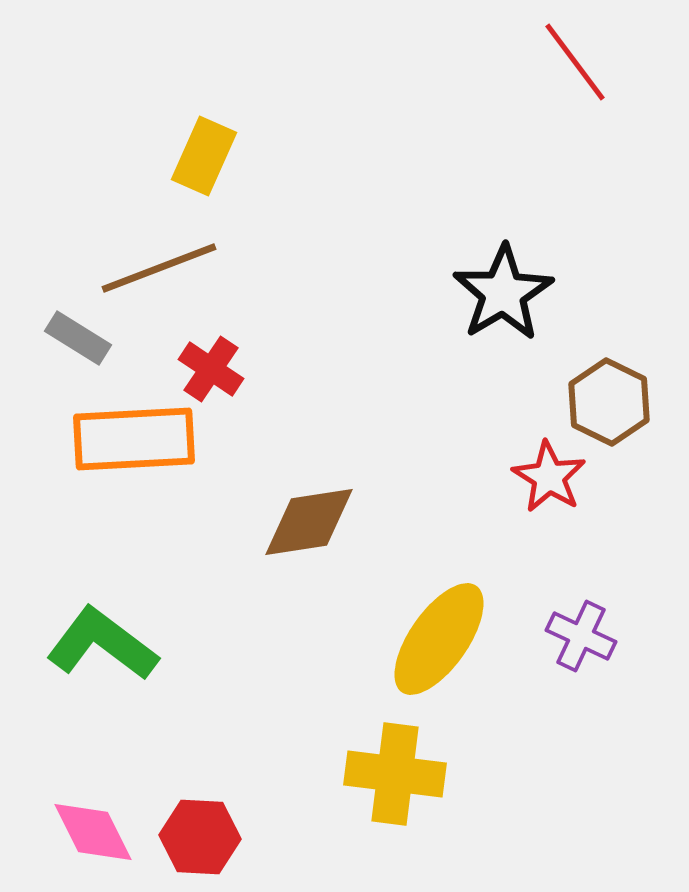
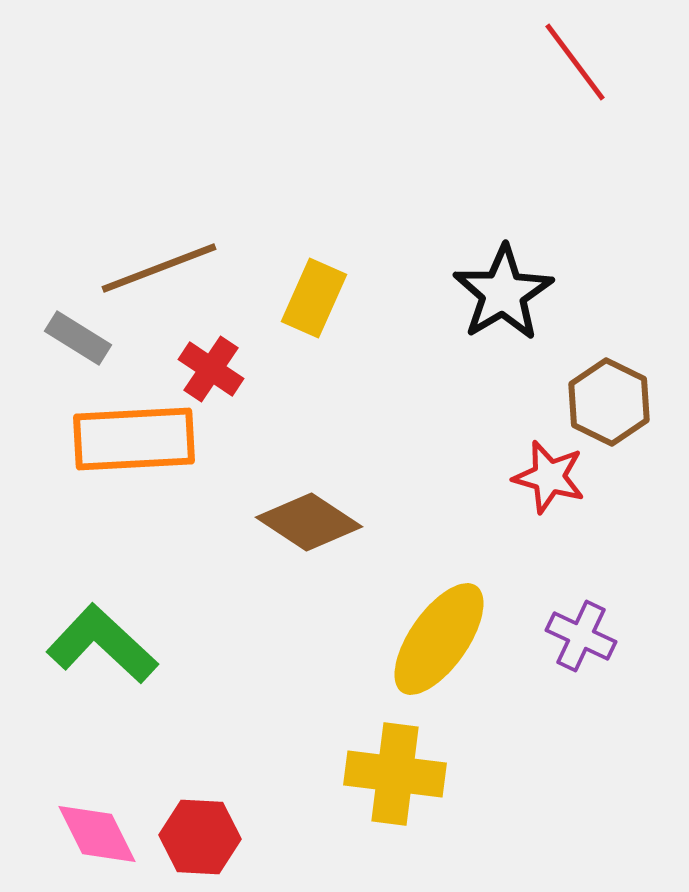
yellow rectangle: moved 110 px right, 142 px down
red star: rotated 16 degrees counterclockwise
brown diamond: rotated 42 degrees clockwise
green L-shape: rotated 6 degrees clockwise
pink diamond: moved 4 px right, 2 px down
